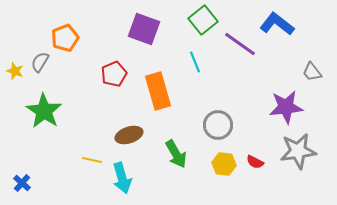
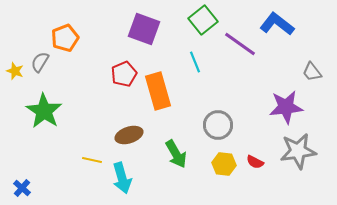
red pentagon: moved 10 px right
blue cross: moved 5 px down
